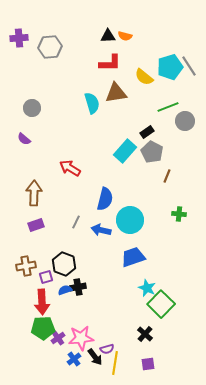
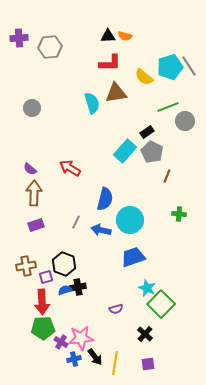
purple semicircle at (24, 139): moved 6 px right, 30 px down
purple cross at (58, 338): moved 3 px right, 4 px down; rotated 24 degrees counterclockwise
purple semicircle at (107, 349): moved 9 px right, 40 px up
blue cross at (74, 359): rotated 24 degrees clockwise
